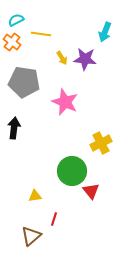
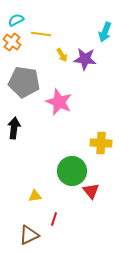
yellow arrow: moved 3 px up
pink star: moved 6 px left
yellow cross: rotated 30 degrees clockwise
brown triangle: moved 2 px left, 1 px up; rotated 15 degrees clockwise
